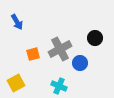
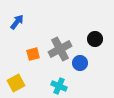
blue arrow: rotated 112 degrees counterclockwise
black circle: moved 1 px down
